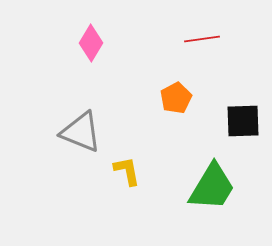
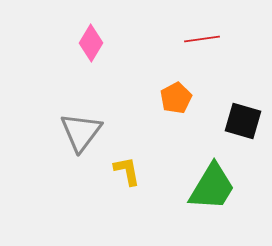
black square: rotated 18 degrees clockwise
gray triangle: rotated 45 degrees clockwise
